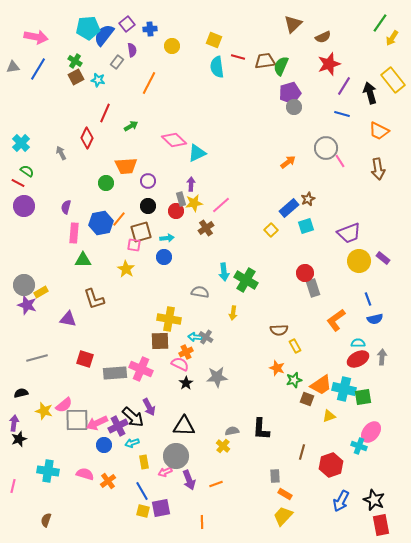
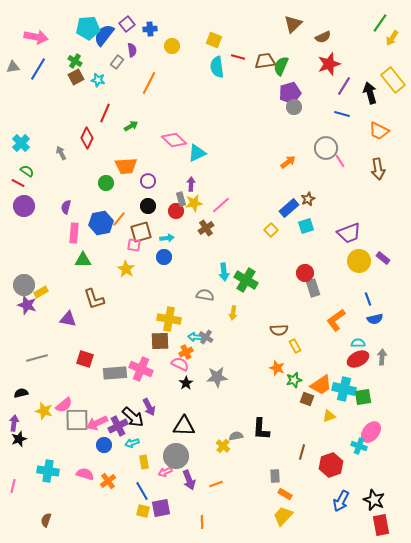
gray semicircle at (200, 292): moved 5 px right, 3 px down
gray semicircle at (232, 431): moved 4 px right, 5 px down
